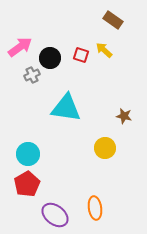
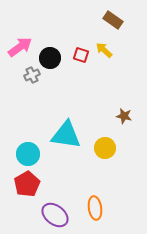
cyan triangle: moved 27 px down
